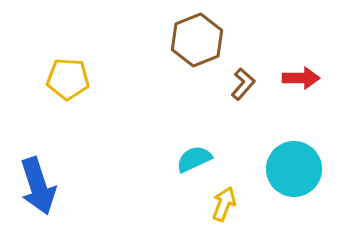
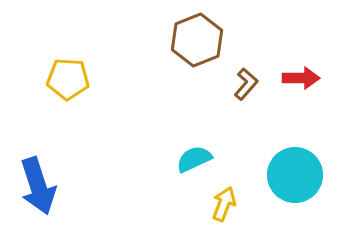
brown L-shape: moved 3 px right
cyan circle: moved 1 px right, 6 px down
